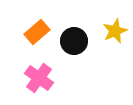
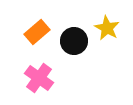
yellow star: moved 8 px left, 3 px up; rotated 20 degrees counterclockwise
